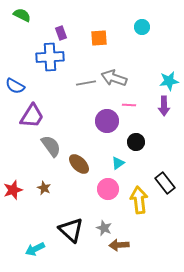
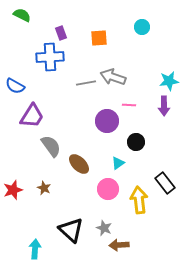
gray arrow: moved 1 px left, 1 px up
cyan arrow: rotated 120 degrees clockwise
